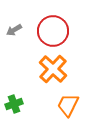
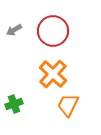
orange cross: moved 5 px down
